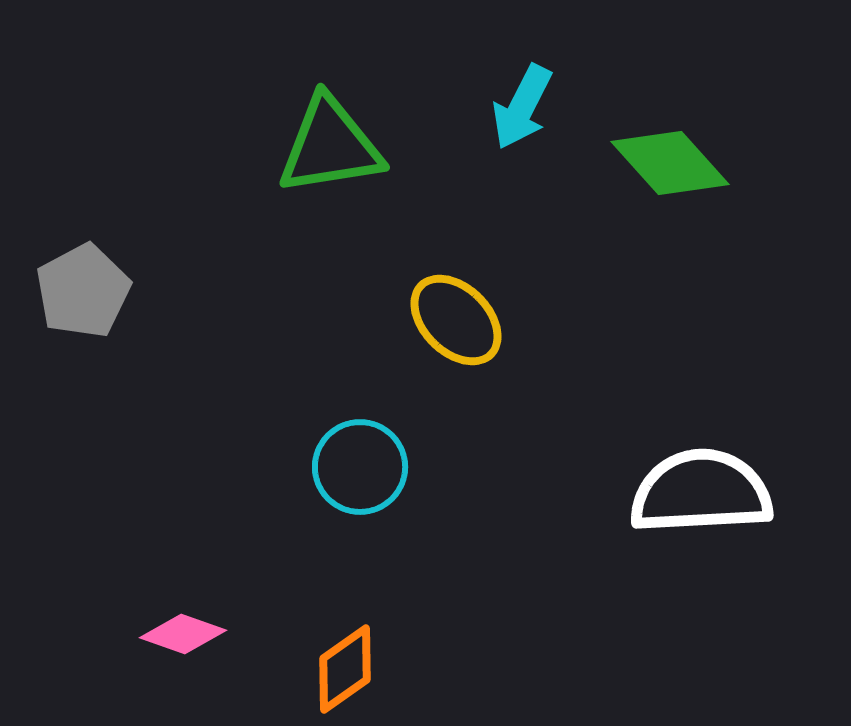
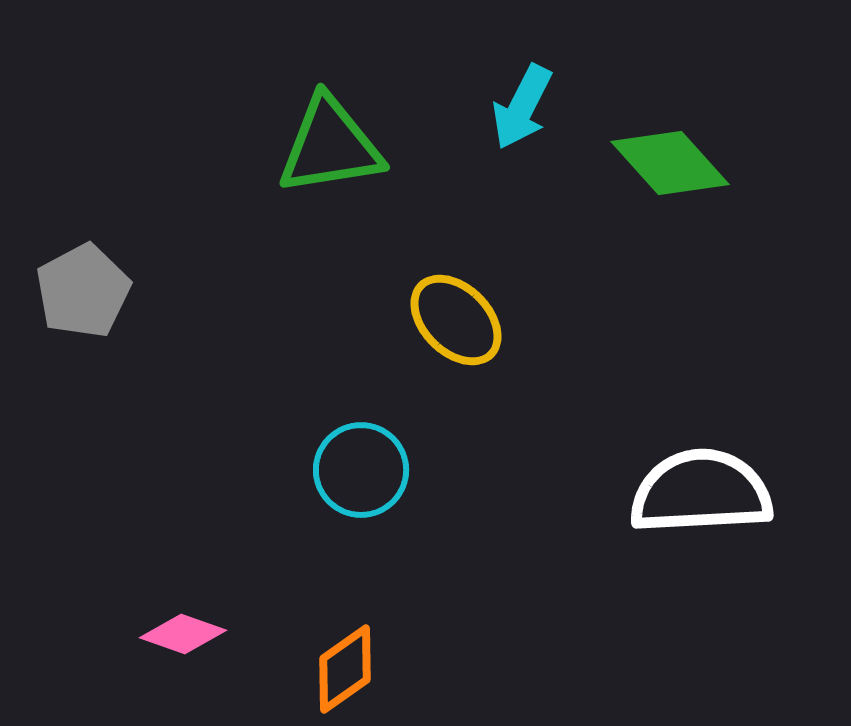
cyan circle: moved 1 px right, 3 px down
